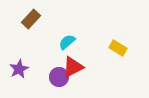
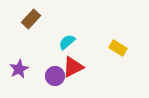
purple circle: moved 4 px left, 1 px up
